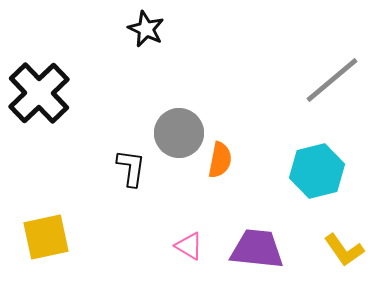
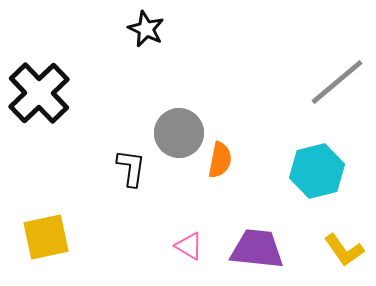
gray line: moved 5 px right, 2 px down
